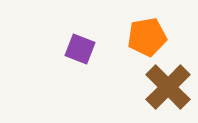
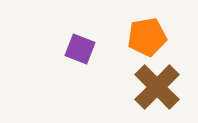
brown cross: moved 11 px left
